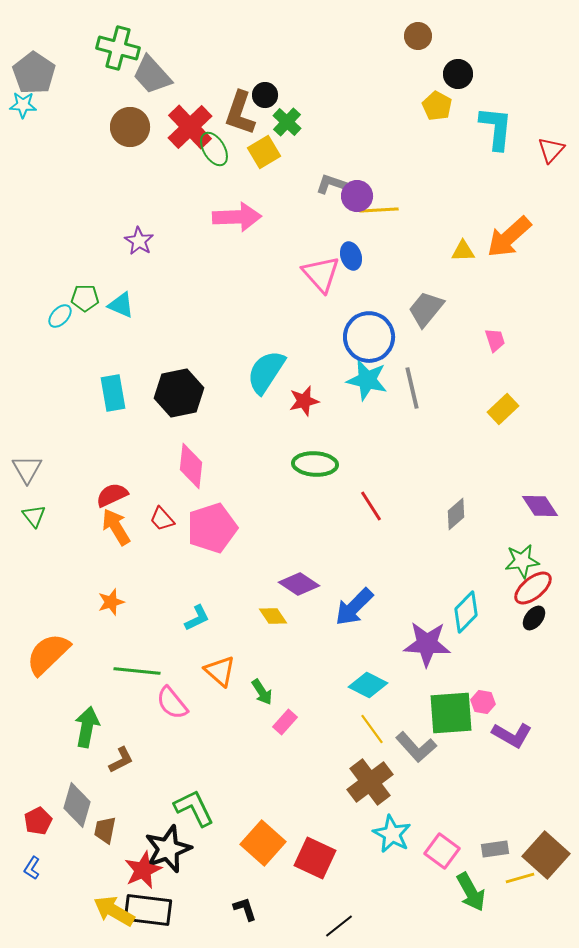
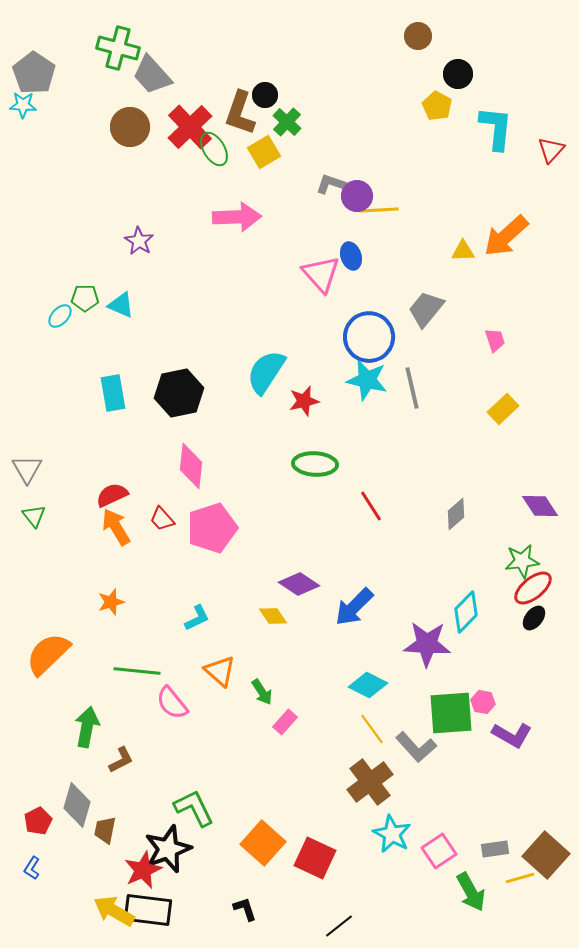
orange arrow at (509, 237): moved 3 px left, 1 px up
pink square at (442, 851): moved 3 px left; rotated 20 degrees clockwise
